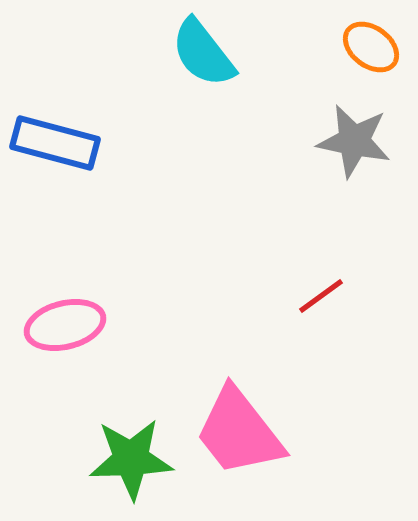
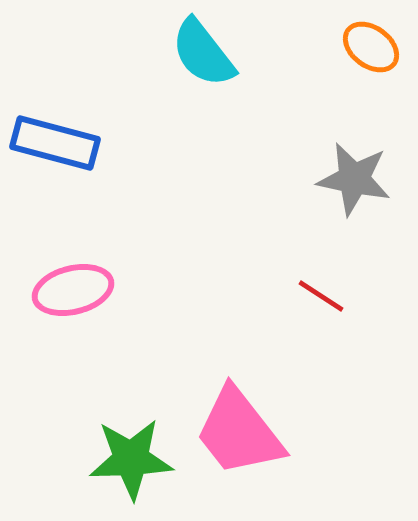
gray star: moved 38 px down
red line: rotated 69 degrees clockwise
pink ellipse: moved 8 px right, 35 px up
